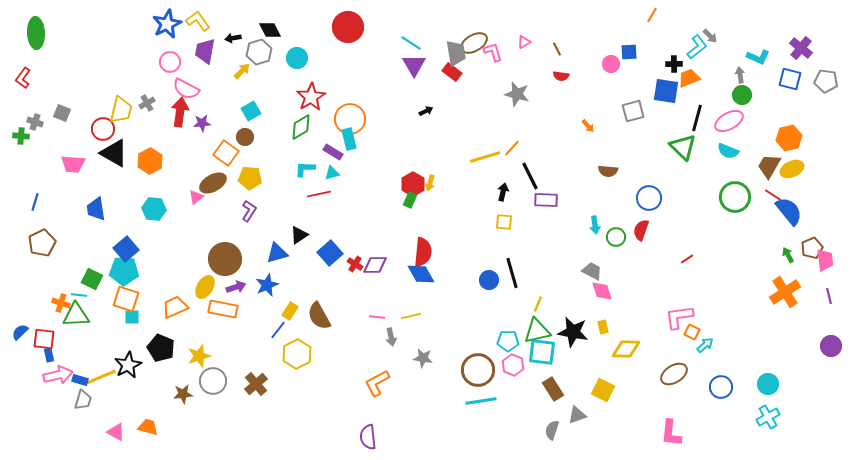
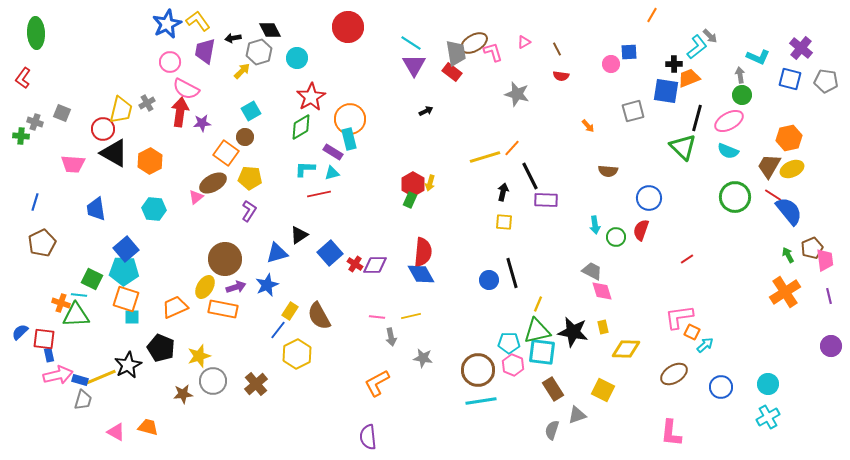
cyan pentagon at (508, 341): moved 1 px right, 2 px down
